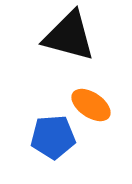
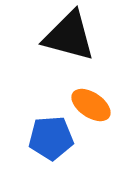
blue pentagon: moved 2 px left, 1 px down
